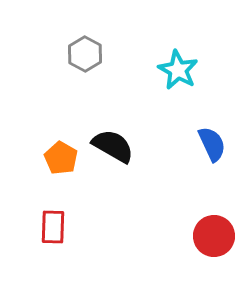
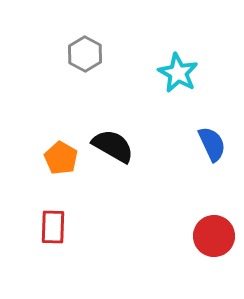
cyan star: moved 3 px down
